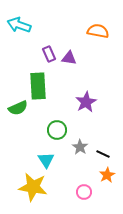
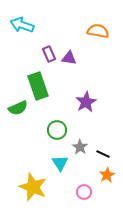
cyan arrow: moved 3 px right
green rectangle: rotated 16 degrees counterclockwise
cyan triangle: moved 14 px right, 3 px down
yellow star: rotated 12 degrees clockwise
